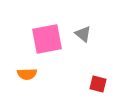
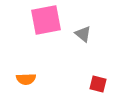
pink square: moved 1 px left, 19 px up
orange semicircle: moved 1 px left, 5 px down
